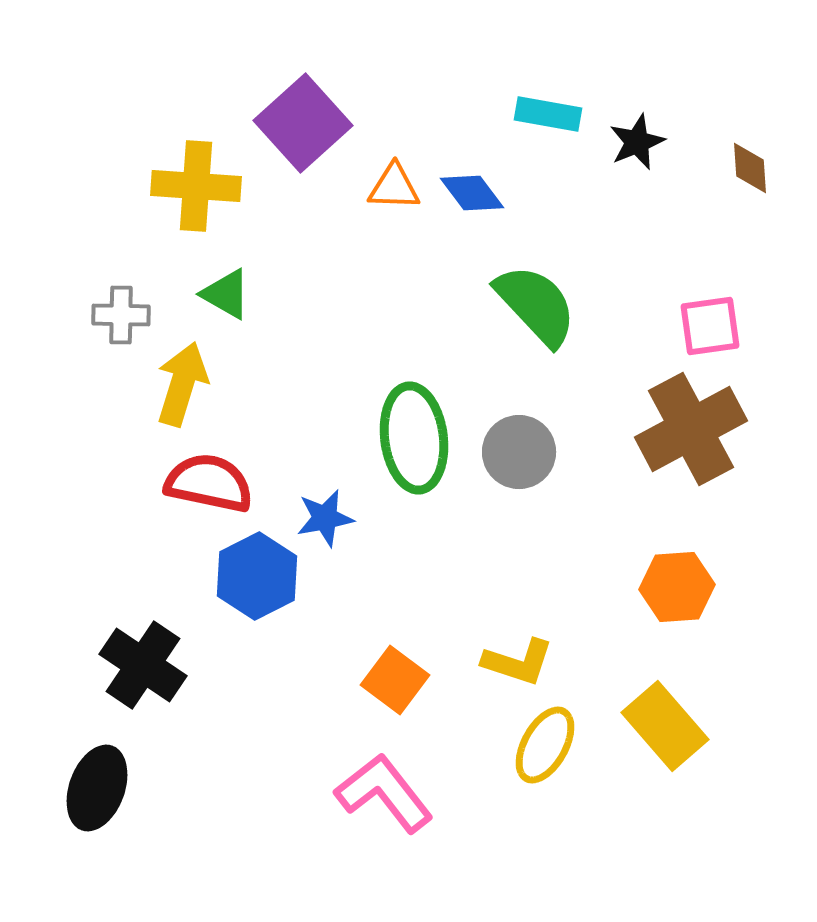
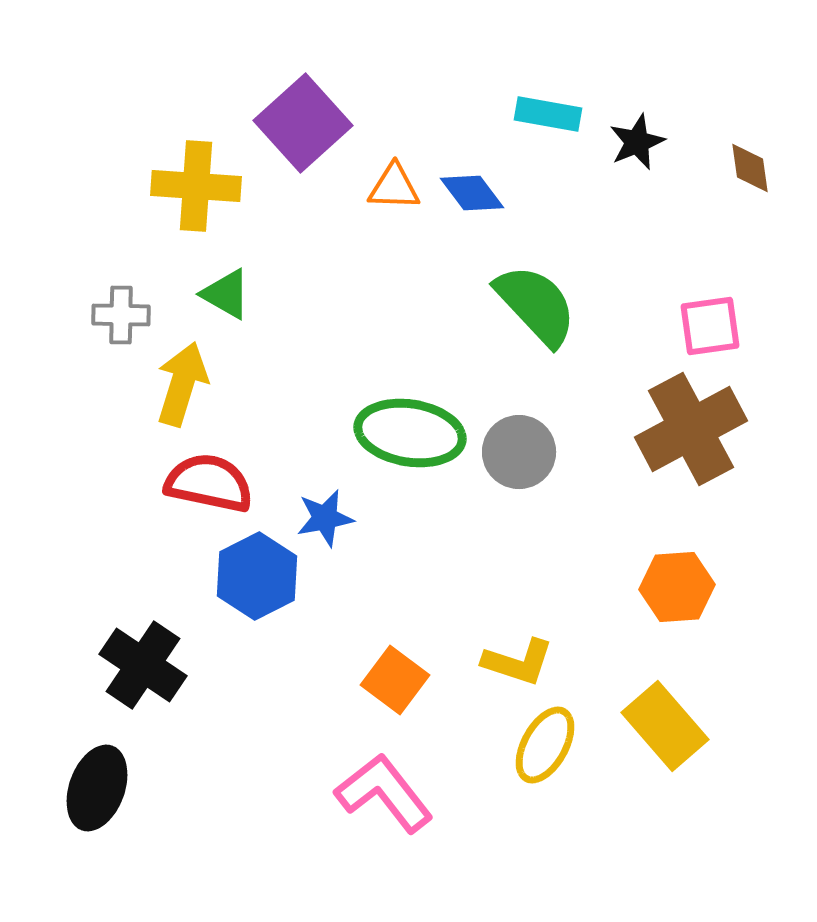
brown diamond: rotated 4 degrees counterclockwise
green ellipse: moved 4 px left, 5 px up; rotated 74 degrees counterclockwise
